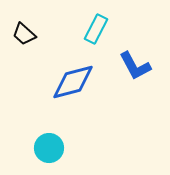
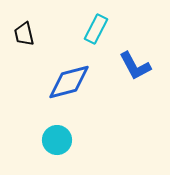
black trapezoid: rotated 35 degrees clockwise
blue diamond: moved 4 px left
cyan circle: moved 8 px right, 8 px up
